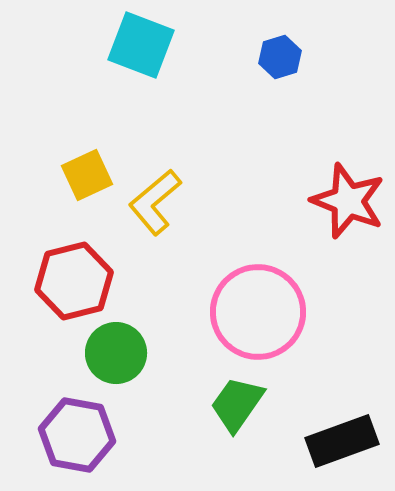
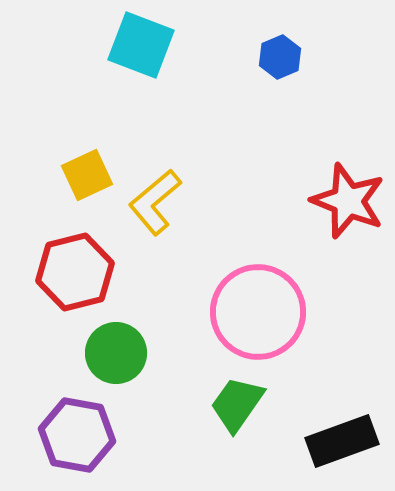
blue hexagon: rotated 6 degrees counterclockwise
red hexagon: moved 1 px right, 9 px up
